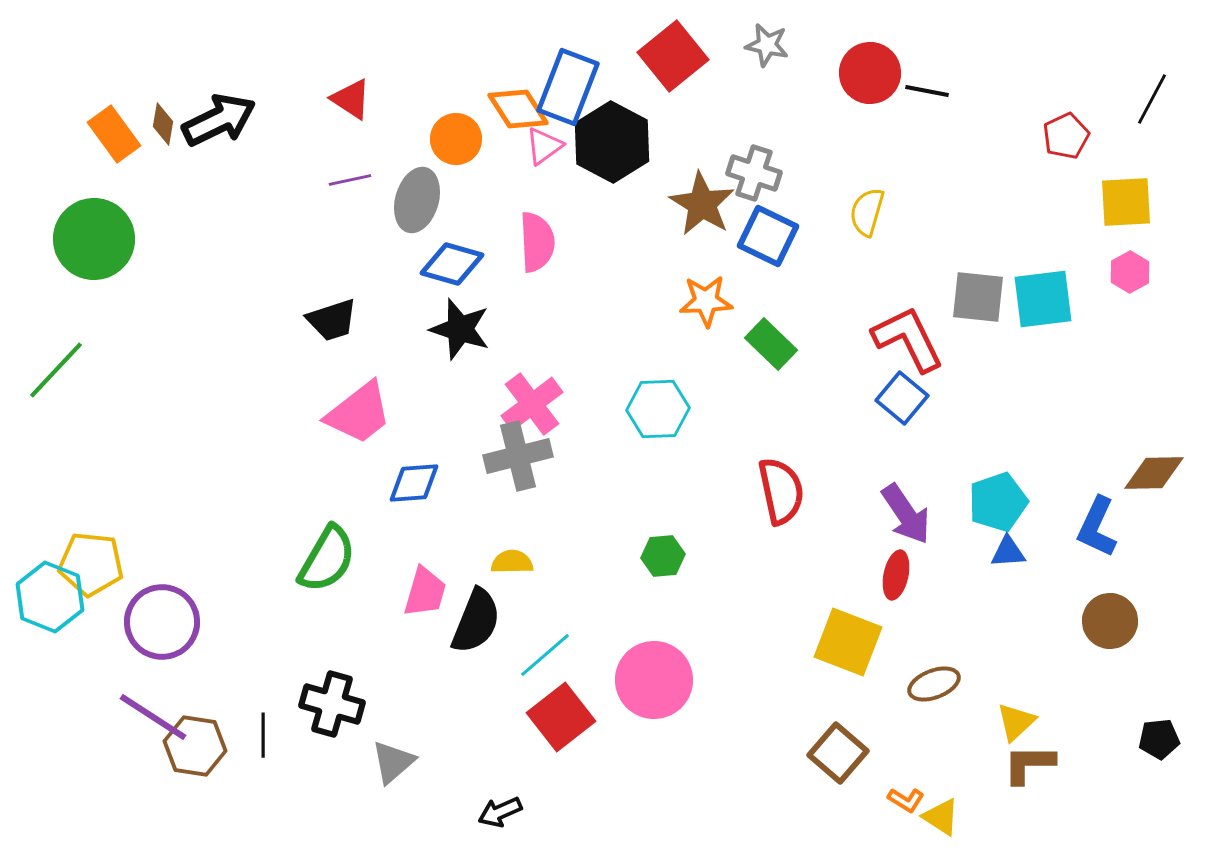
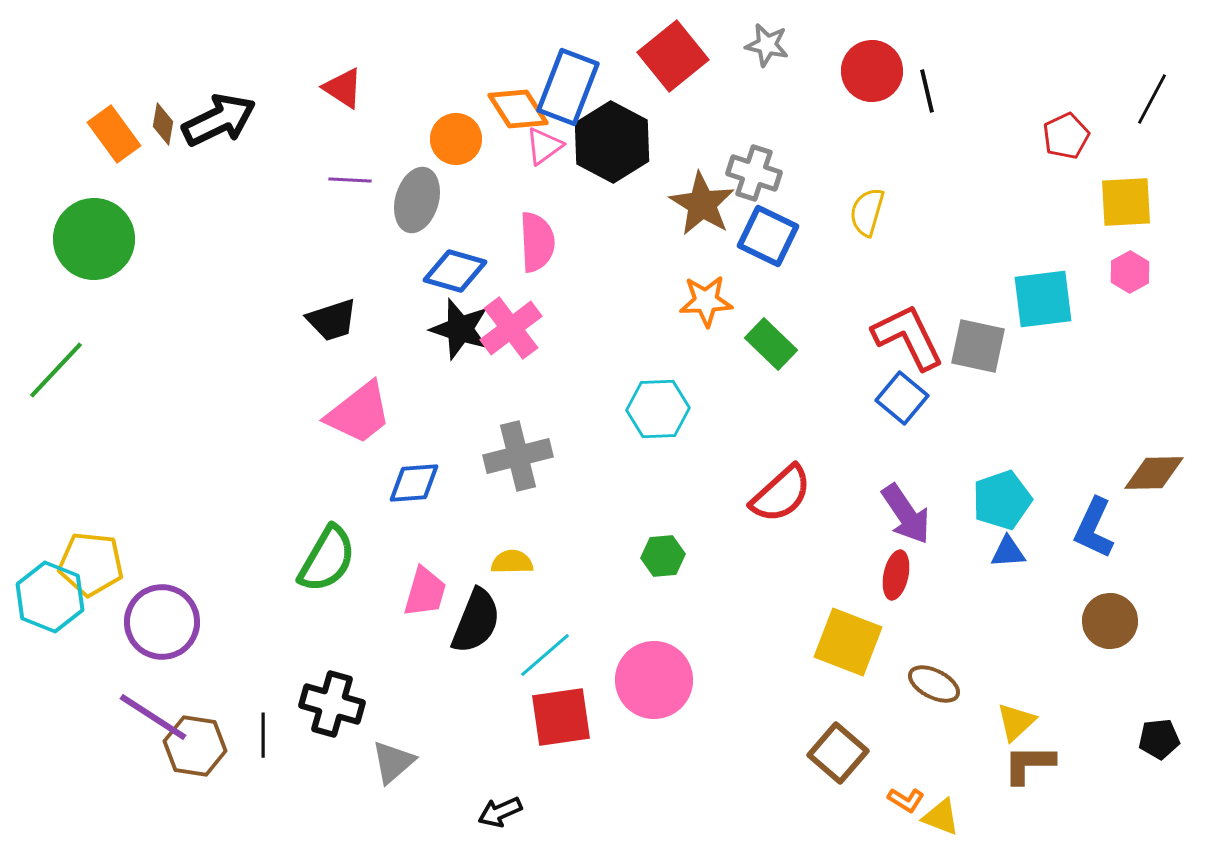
red circle at (870, 73): moved 2 px right, 2 px up
black line at (927, 91): rotated 66 degrees clockwise
red triangle at (351, 99): moved 8 px left, 11 px up
purple line at (350, 180): rotated 15 degrees clockwise
blue diamond at (452, 264): moved 3 px right, 7 px down
gray square at (978, 297): moved 49 px down; rotated 6 degrees clockwise
red L-shape at (908, 339): moved 2 px up
pink cross at (532, 404): moved 21 px left, 76 px up
red semicircle at (781, 491): moved 3 px down; rotated 60 degrees clockwise
cyan pentagon at (998, 502): moved 4 px right, 2 px up
blue L-shape at (1097, 527): moved 3 px left, 1 px down
brown ellipse at (934, 684): rotated 48 degrees clockwise
red square at (561, 717): rotated 30 degrees clockwise
yellow triangle at (941, 817): rotated 12 degrees counterclockwise
